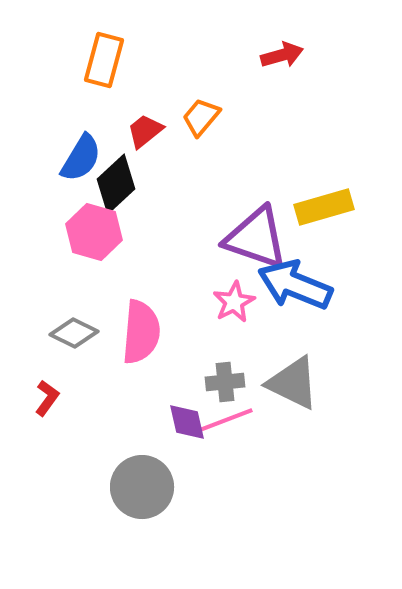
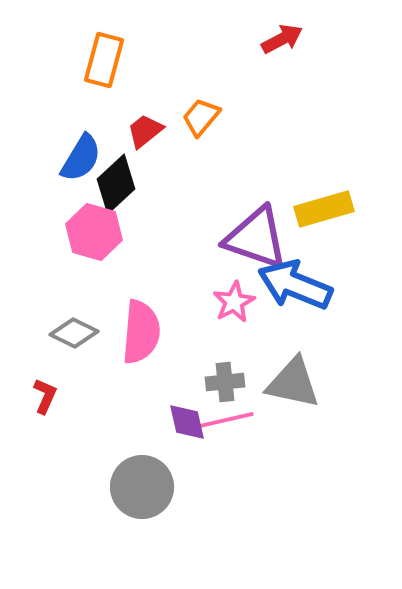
red arrow: moved 16 px up; rotated 12 degrees counterclockwise
yellow rectangle: moved 2 px down
gray triangle: rotated 14 degrees counterclockwise
red L-shape: moved 2 px left, 2 px up; rotated 12 degrees counterclockwise
pink line: rotated 8 degrees clockwise
